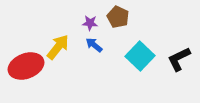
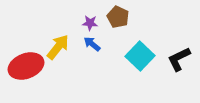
blue arrow: moved 2 px left, 1 px up
